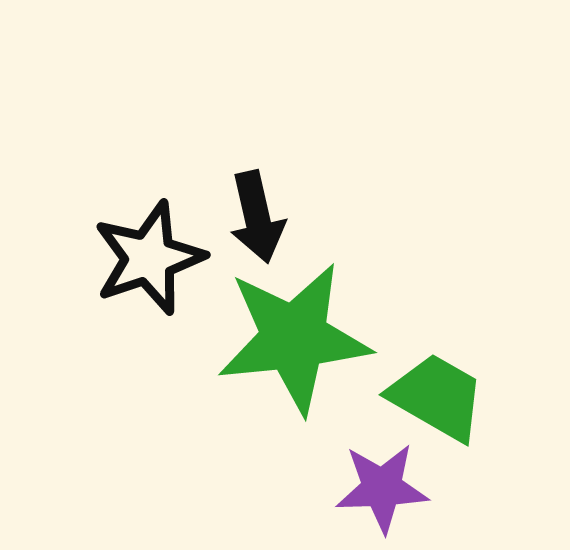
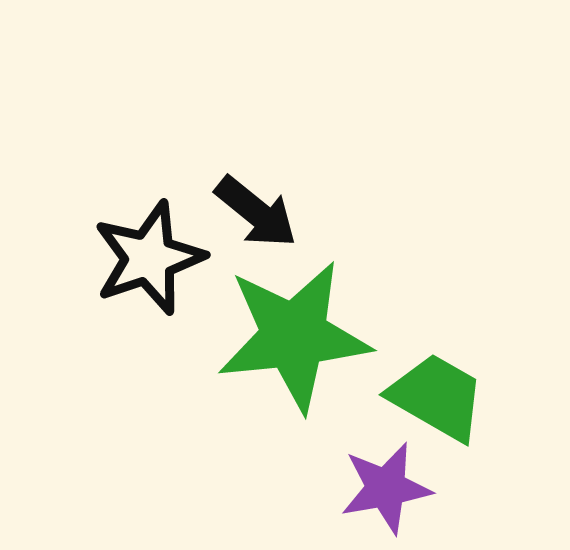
black arrow: moved 1 px left, 5 px up; rotated 38 degrees counterclockwise
green star: moved 2 px up
purple star: moved 4 px right; rotated 8 degrees counterclockwise
